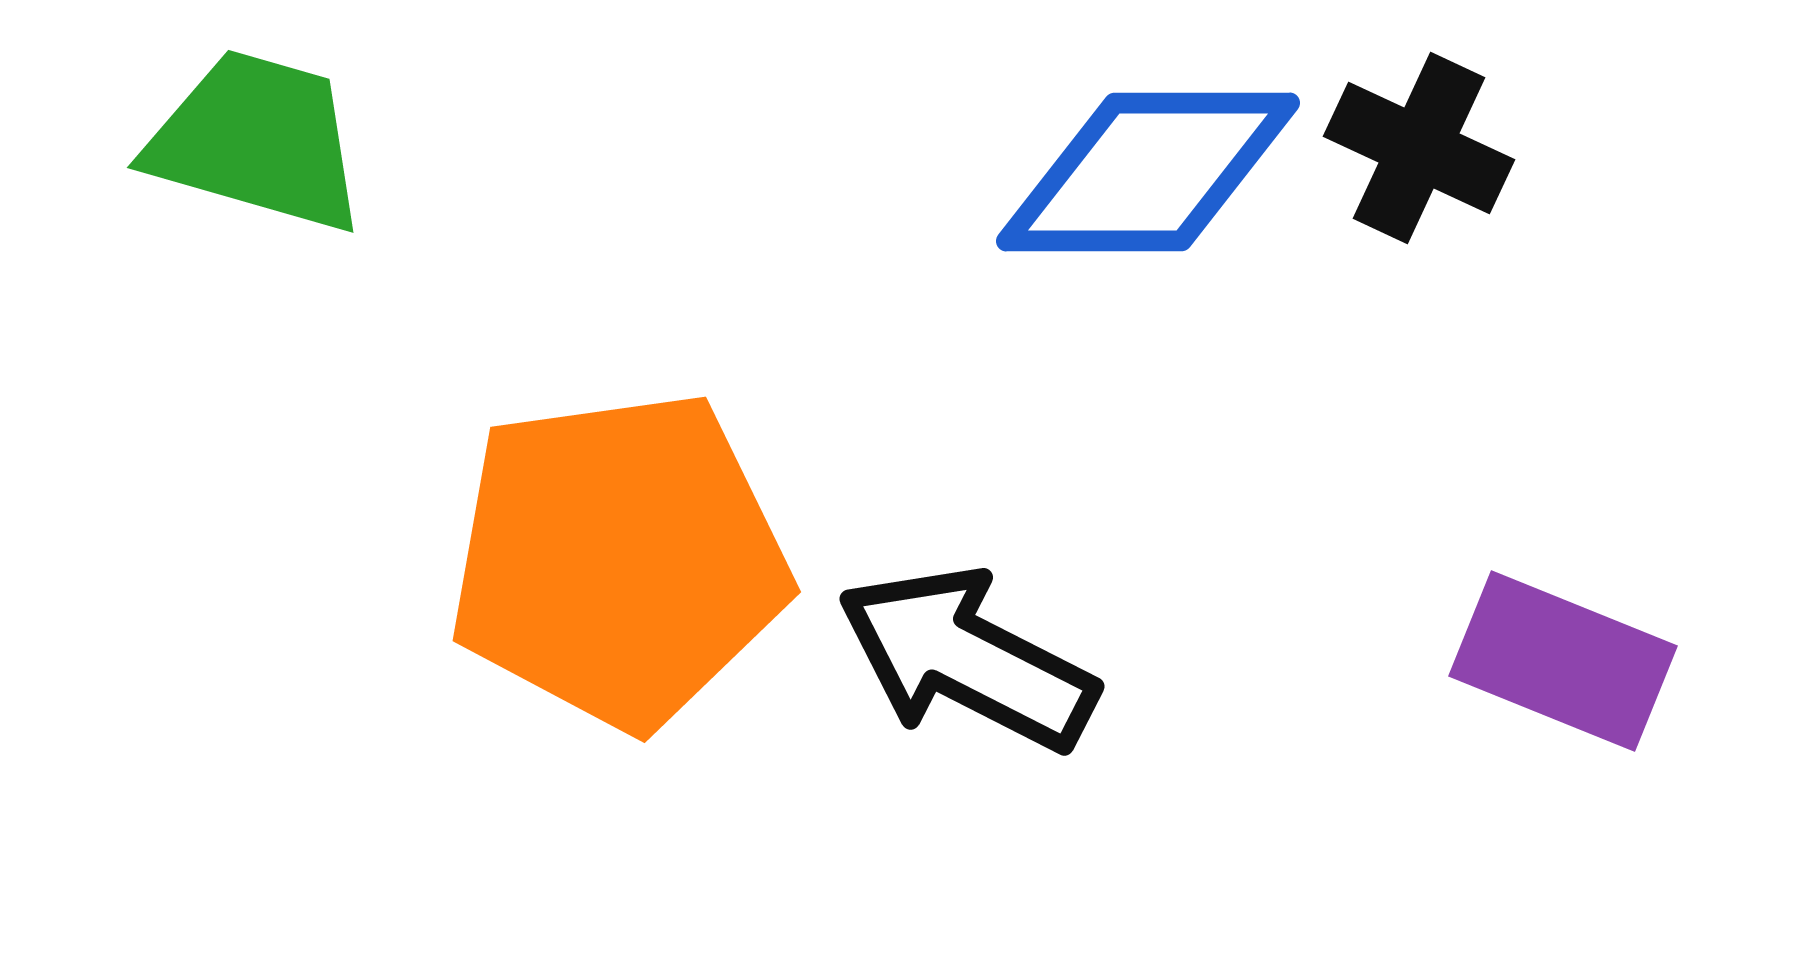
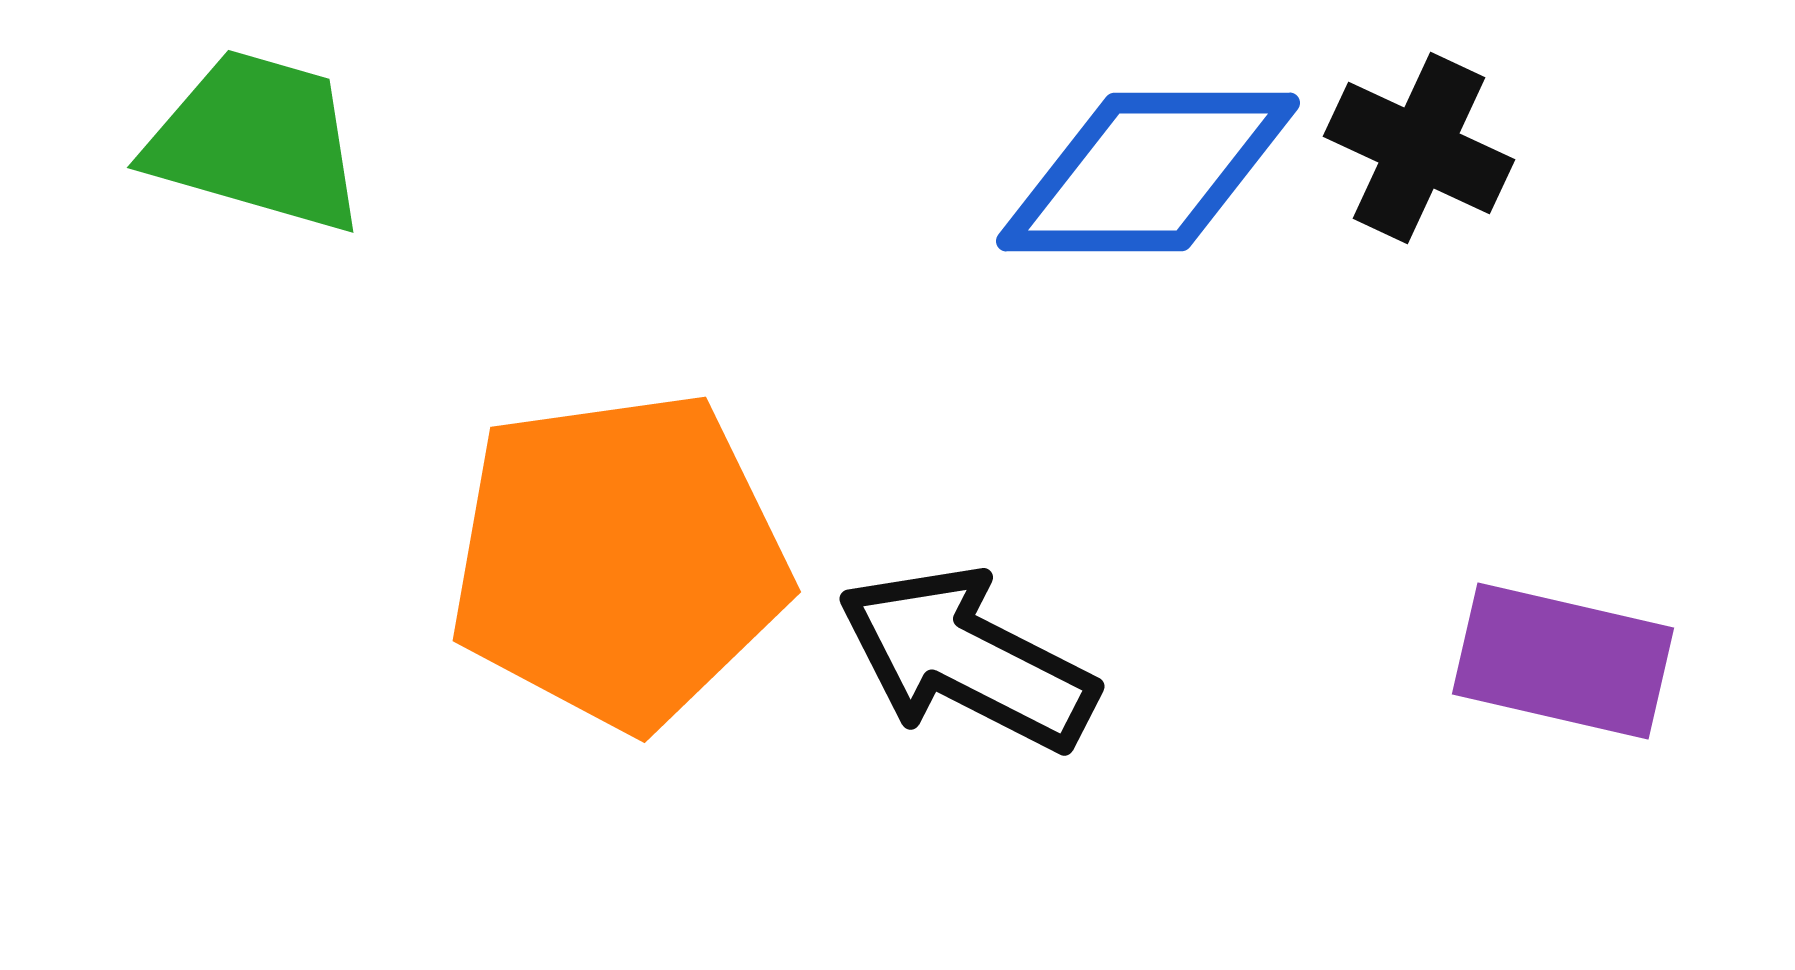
purple rectangle: rotated 9 degrees counterclockwise
